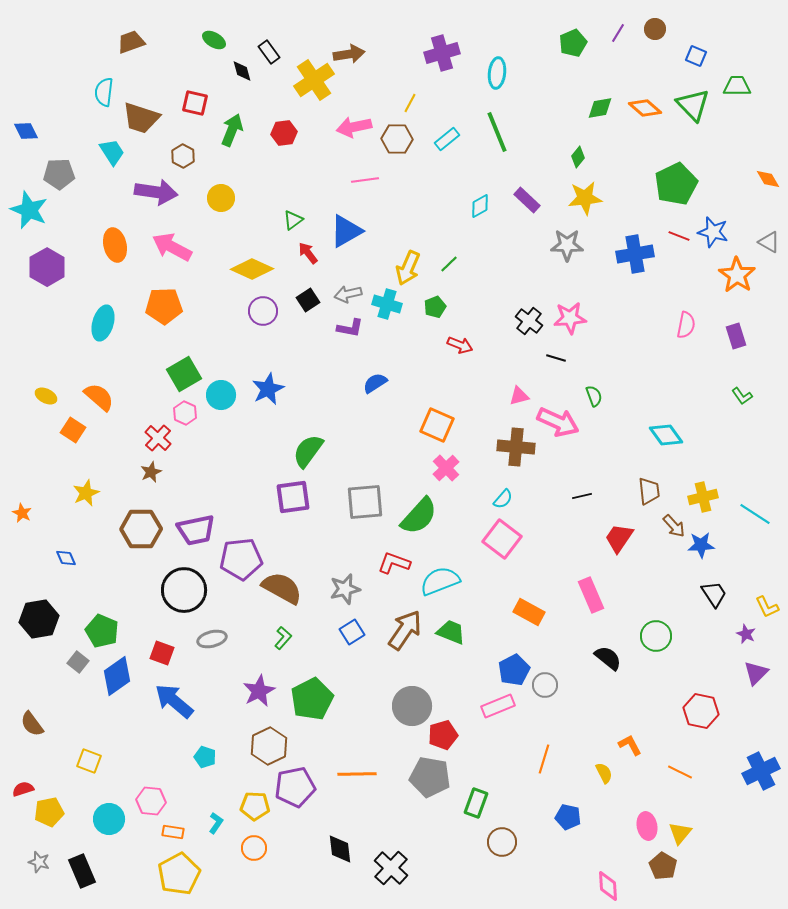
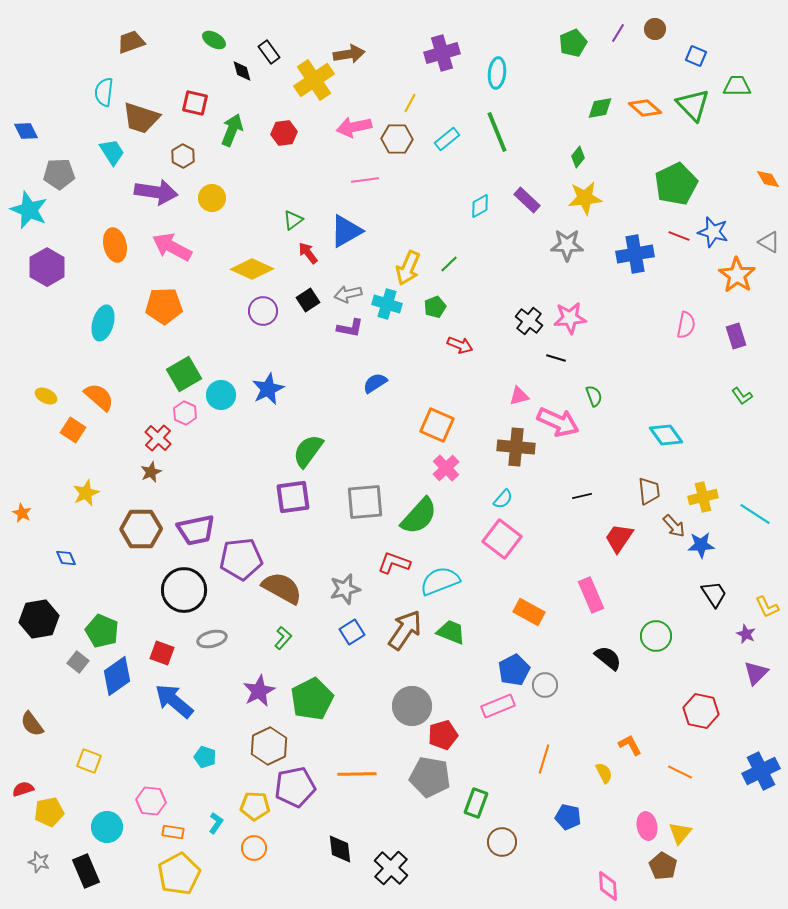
yellow circle at (221, 198): moved 9 px left
cyan circle at (109, 819): moved 2 px left, 8 px down
black rectangle at (82, 871): moved 4 px right
